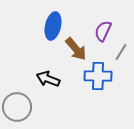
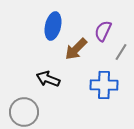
brown arrow: rotated 85 degrees clockwise
blue cross: moved 6 px right, 9 px down
gray circle: moved 7 px right, 5 px down
